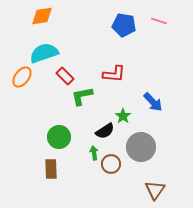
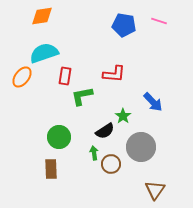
red rectangle: rotated 54 degrees clockwise
